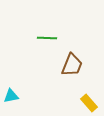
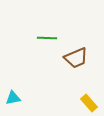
brown trapezoid: moved 4 px right, 7 px up; rotated 45 degrees clockwise
cyan triangle: moved 2 px right, 2 px down
